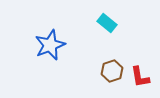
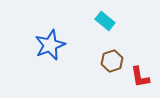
cyan rectangle: moved 2 px left, 2 px up
brown hexagon: moved 10 px up
